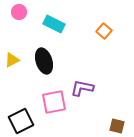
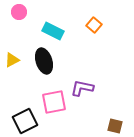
cyan rectangle: moved 1 px left, 7 px down
orange square: moved 10 px left, 6 px up
black square: moved 4 px right
brown square: moved 2 px left
